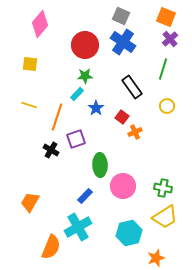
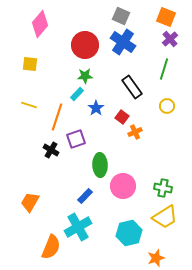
green line: moved 1 px right
